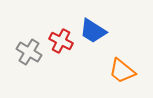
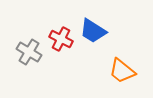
red cross: moved 2 px up
